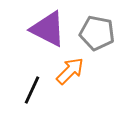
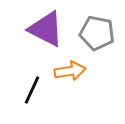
purple triangle: moved 2 px left
orange arrow: rotated 36 degrees clockwise
